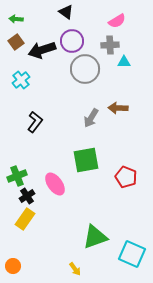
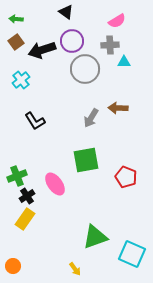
black L-shape: moved 1 px up; rotated 110 degrees clockwise
